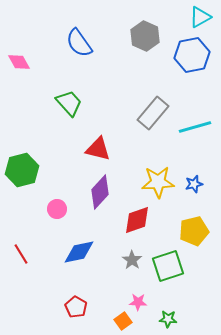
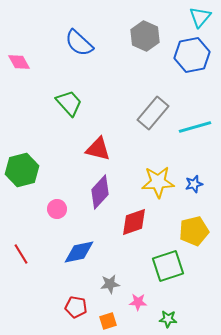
cyan triangle: rotated 20 degrees counterclockwise
blue semicircle: rotated 12 degrees counterclockwise
red diamond: moved 3 px left, 2 px down
gray star: moved 22 px left, 24 px down; rotated 30 degrees clockwise
red pentagon: rotated 20 degrees counterclockwise
orange square: moved 15 px left; rotated 18 degrees clockwise
